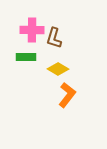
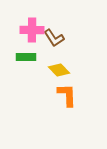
brown L-shape: rotated 50 degrees counterclockwise
yellow diamond: moved 1 px right, 1 px down; rotated 15 degrees clockwise
orange L-shape: rotated 40 degrees counterclockwise
